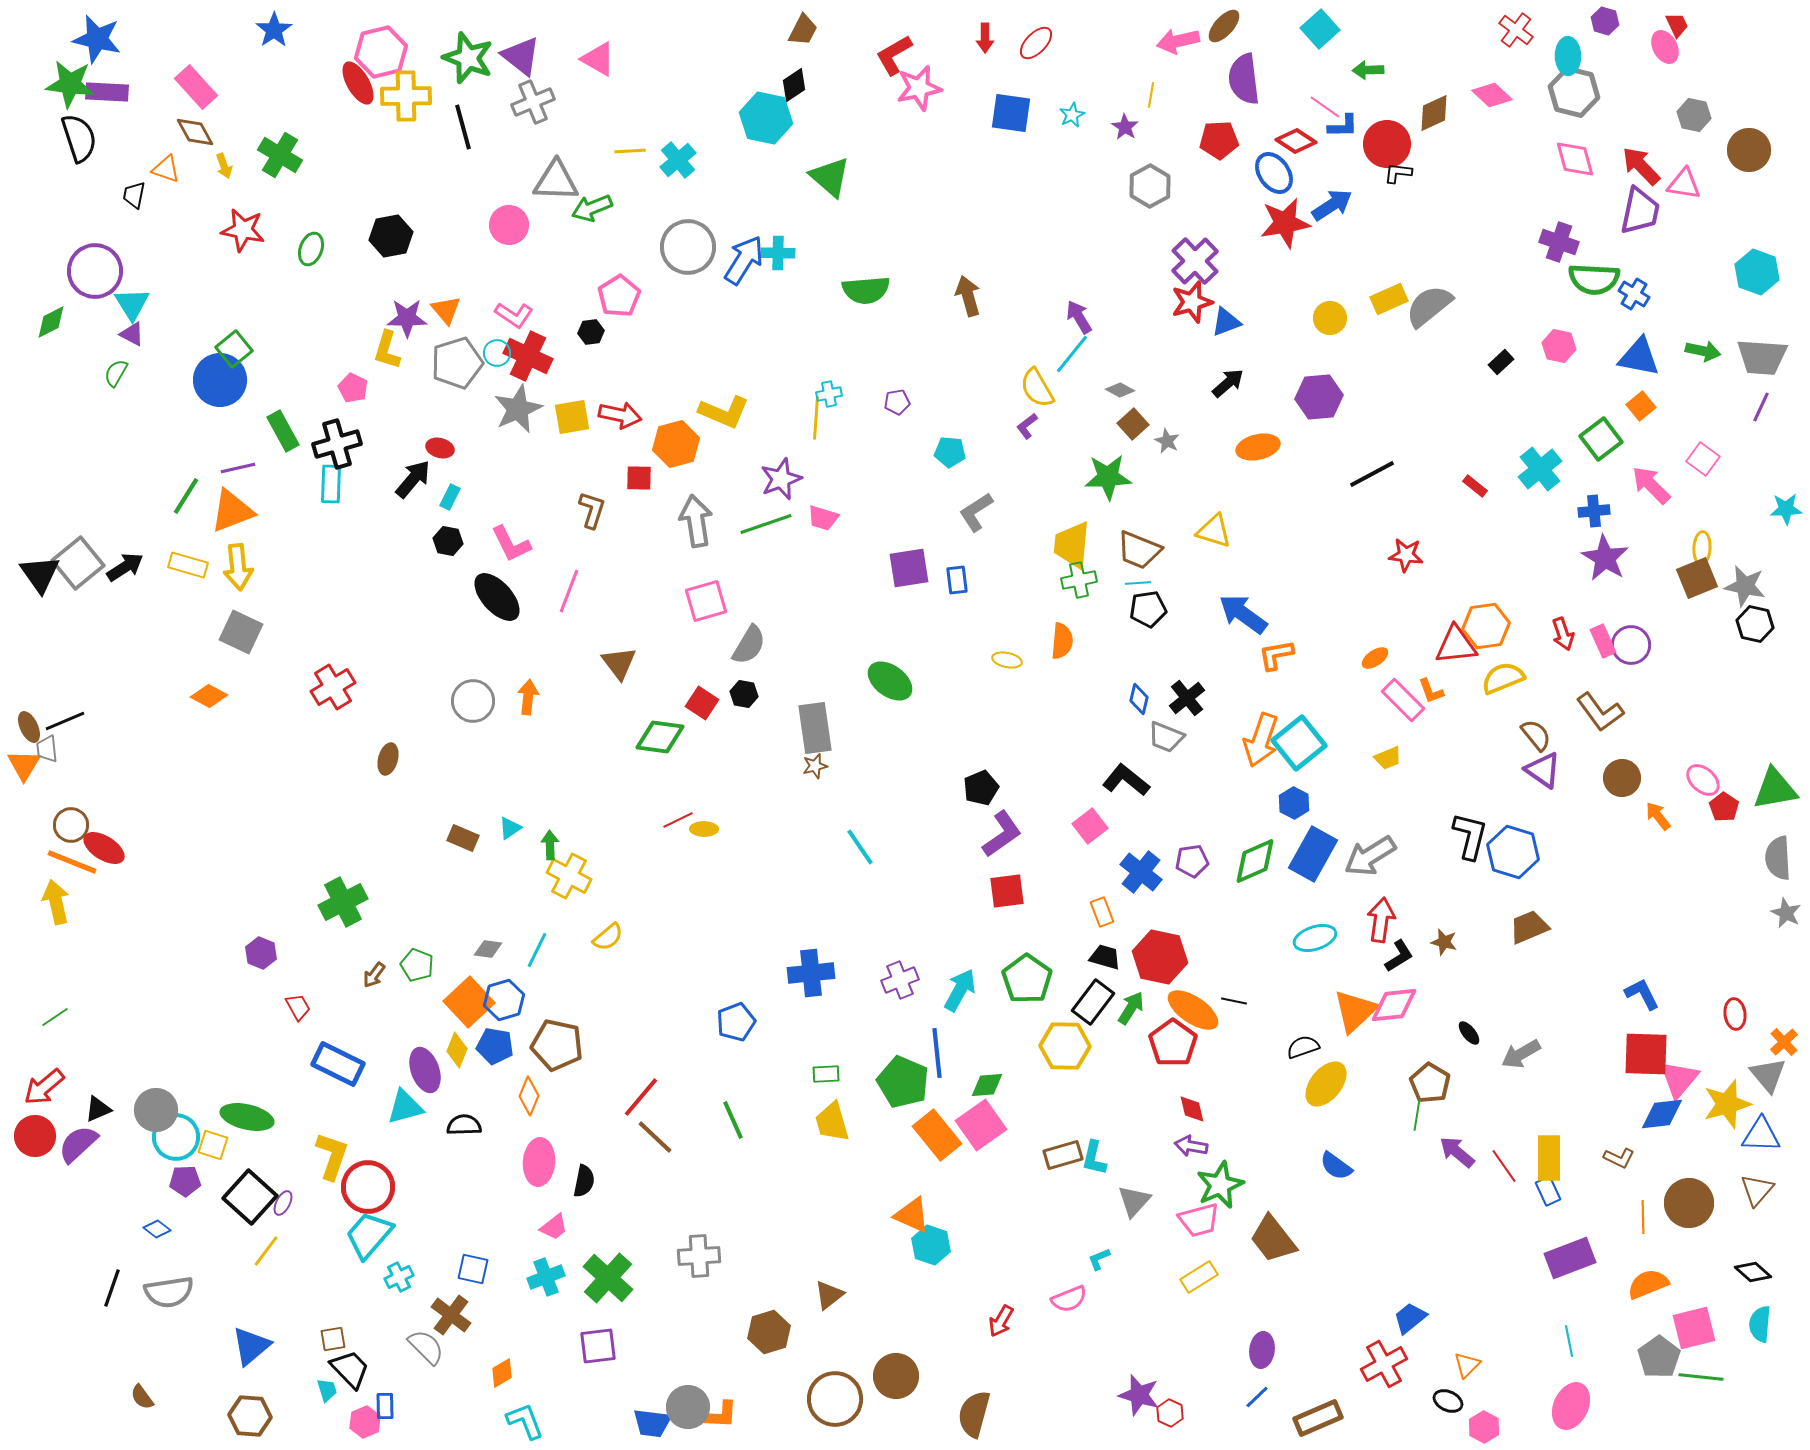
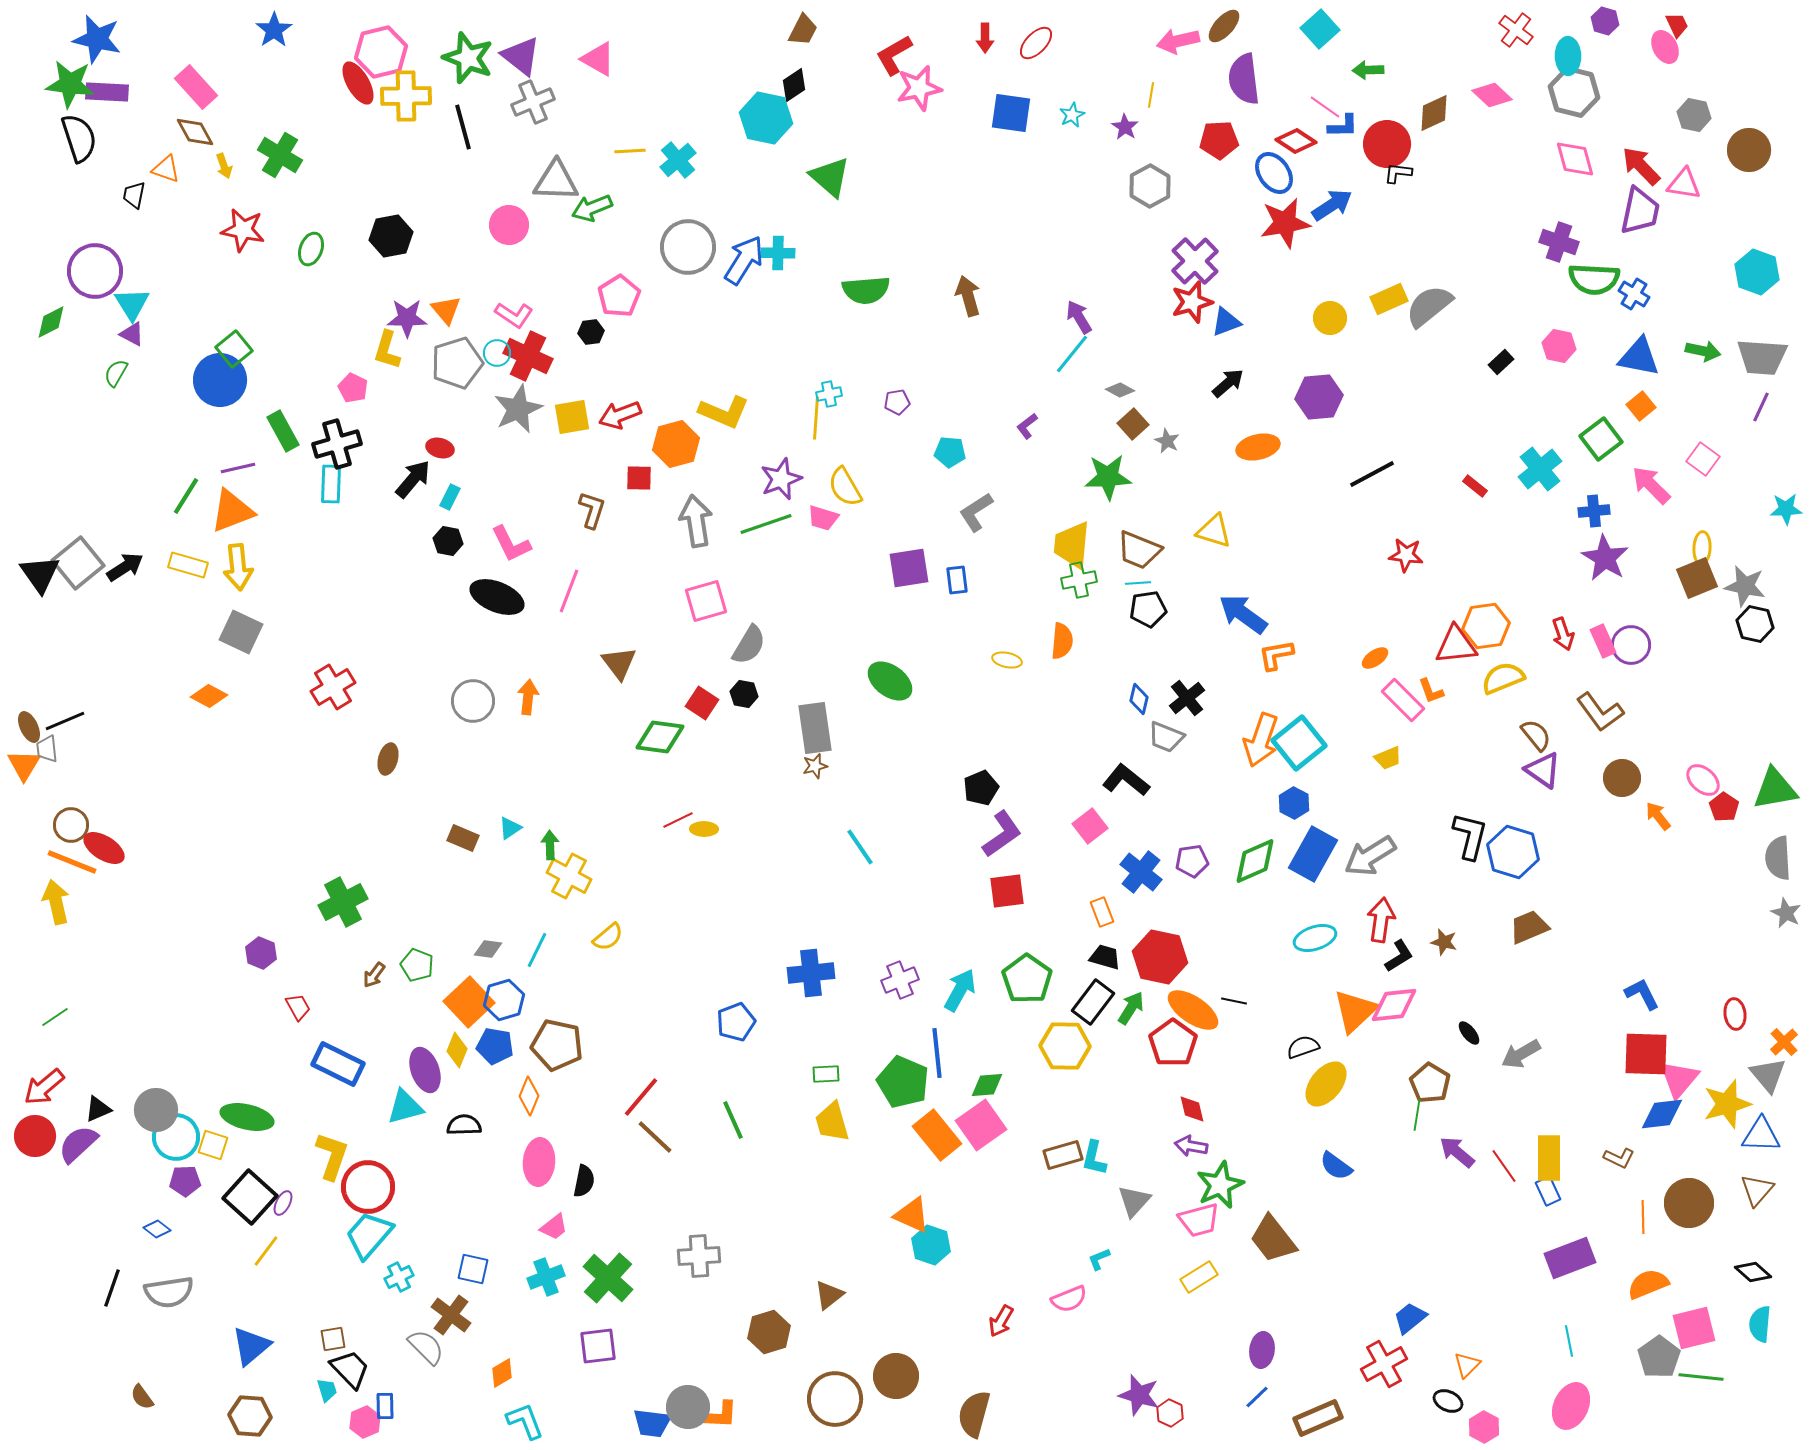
yellow semicircle at (1037, 388): moved 192 px left, 99 px down
red arrow at (620, 415): rotated 147 degrees clockwise
black ellipse at (497, 597): rotated 26 degrees counterclockwise
